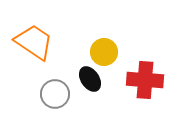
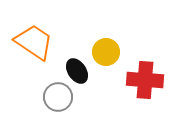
yellow circle: moved 2 px right
black ellipse: moved 13 px left, 8 px up
gray circle: moved 3 px right, 3 px down
